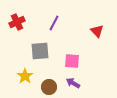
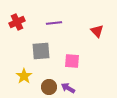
purple line: rotated 56 degrees clockwise
gray square: moved 1 px right
yellow star: moved 1 px left
purple arrow: moved 5 px left, 5 px down
